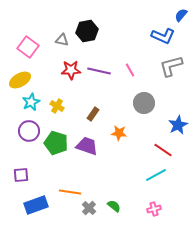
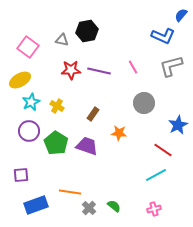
pink line: moved 3 px right, 3 px up
green pentagon: rotated 15 degrees clockwise
